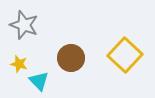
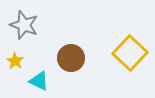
yellow square: moved 5 px right, 2 px up
yellow star: moved 4 px left, 3 px up; rotated 18 degrees clockwise
cyan triangle: rotated 20 degrees counterclockwise
